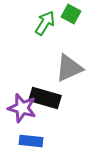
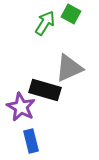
black rectangle: moved 8 px up
purple star: moved 1 px left, 1 px up; rotated 12 degrees clockwise
blue rectangle: rotated 70 degrees clockwise
